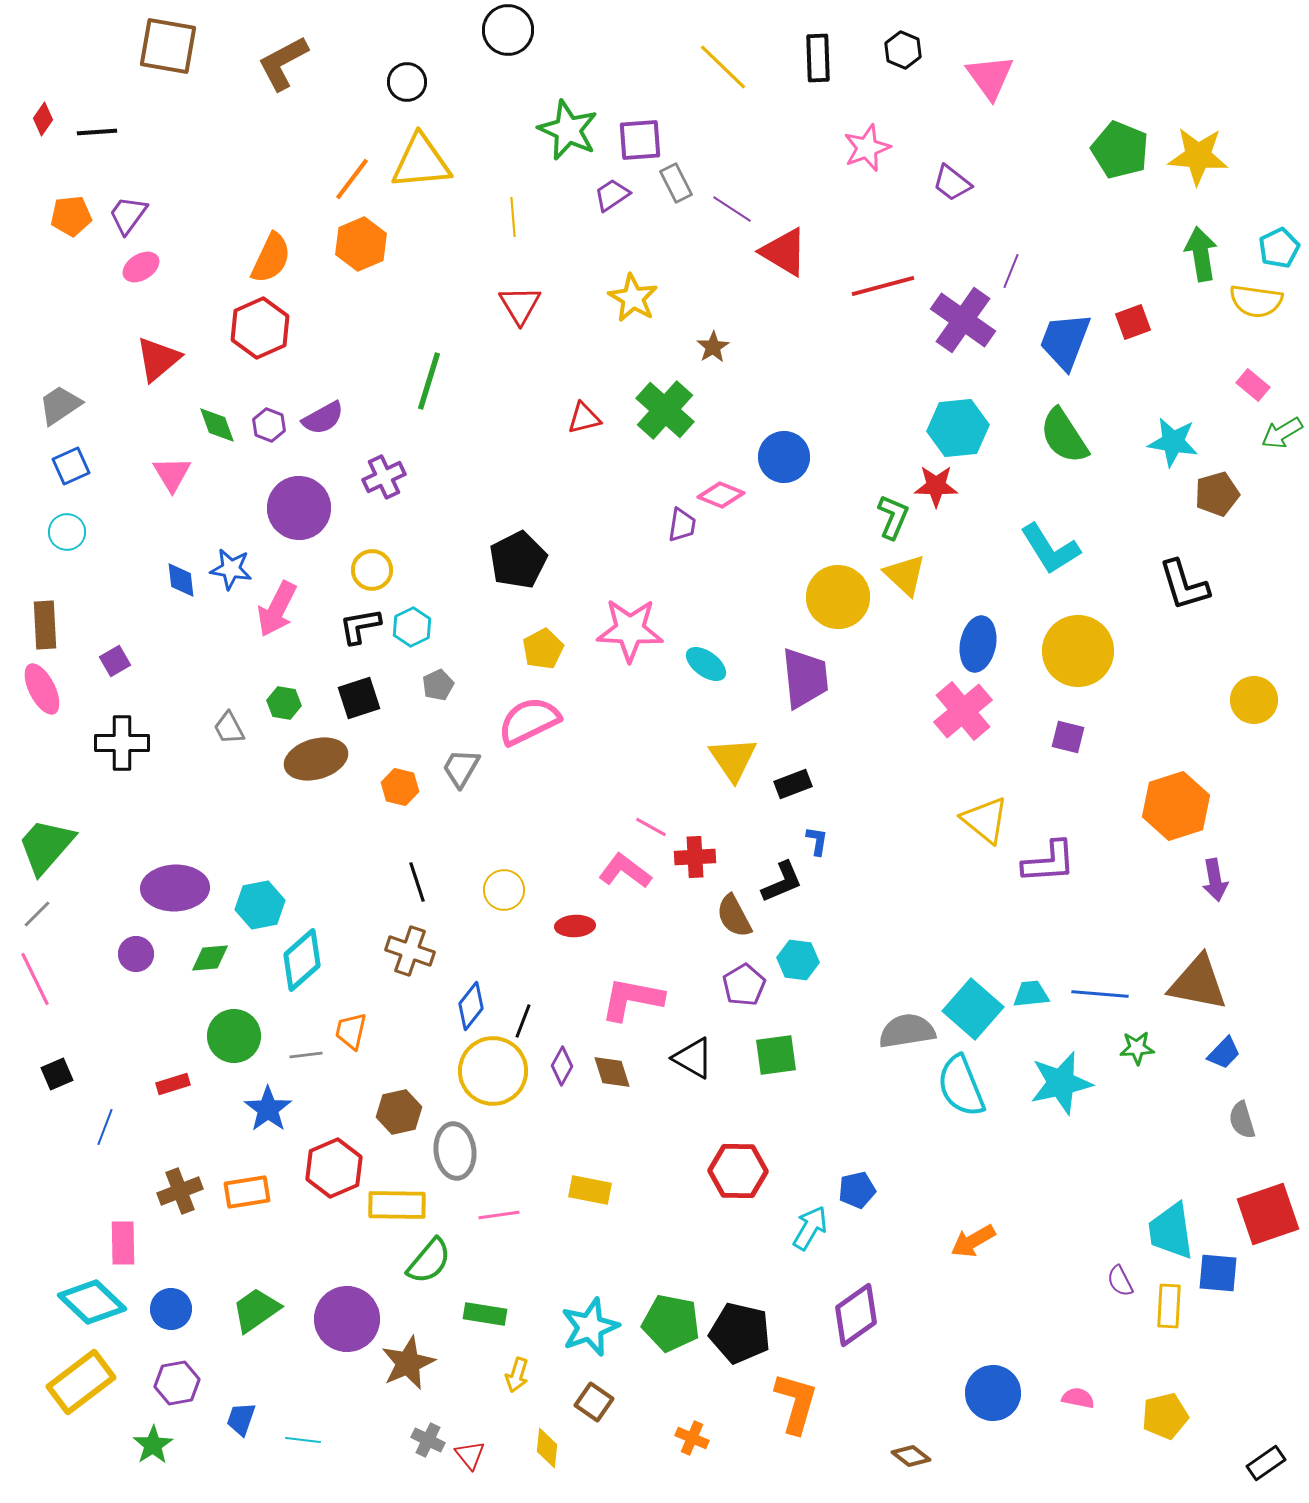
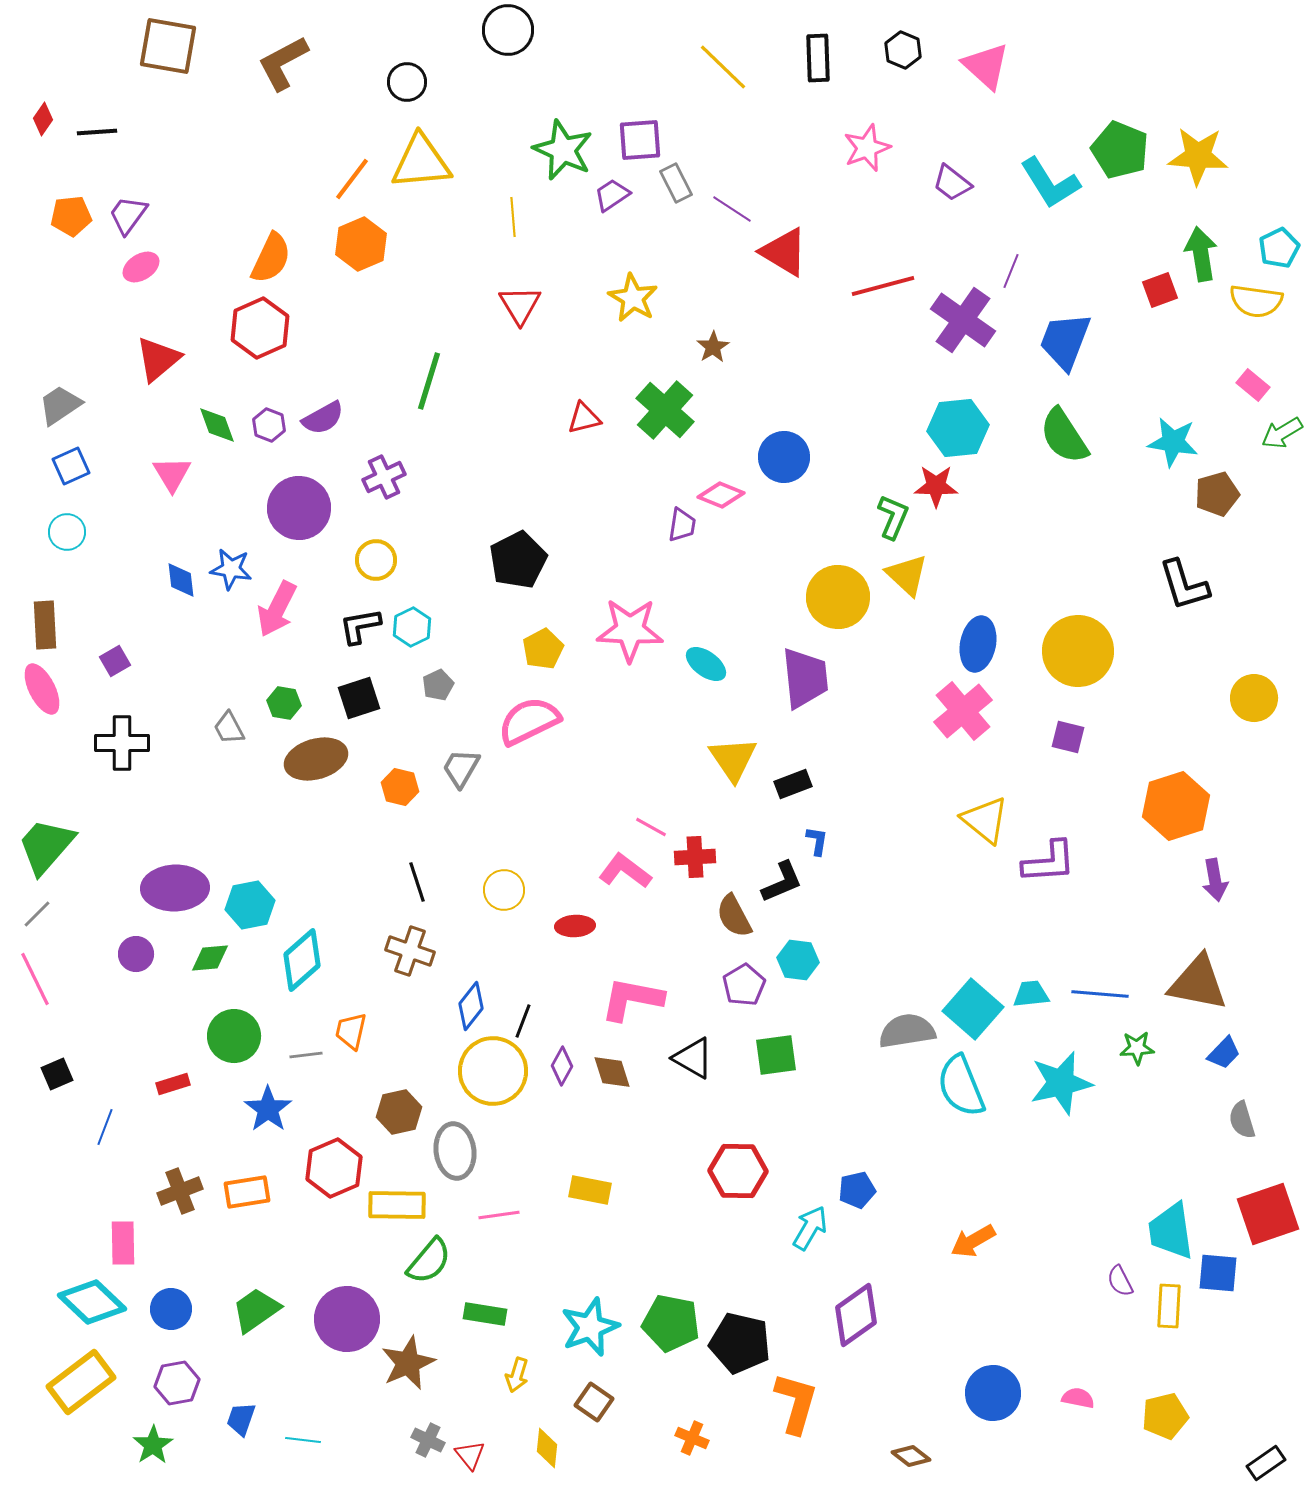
pink triangle at (990, 77): moved 4 px left, 11 px up; rotated 12 degrees counterclockwise
green star at (568, 130): moved 5 px left, 20 px down
red square at (1133, 322): moved 27 px right, 32 px up
cyan L-shape at (1050, 549): moved 366 px up
yellow circle at (372, 570): moved 4 px right, 10 px up
yellow triangle at (905, 575): moved 2 px right
yellow circle at (1254, 700): moved 2 px up
cyan hexagon at (260, 905): moved 10 px left
black pentagon at (740, 1333): moved 10 px down
